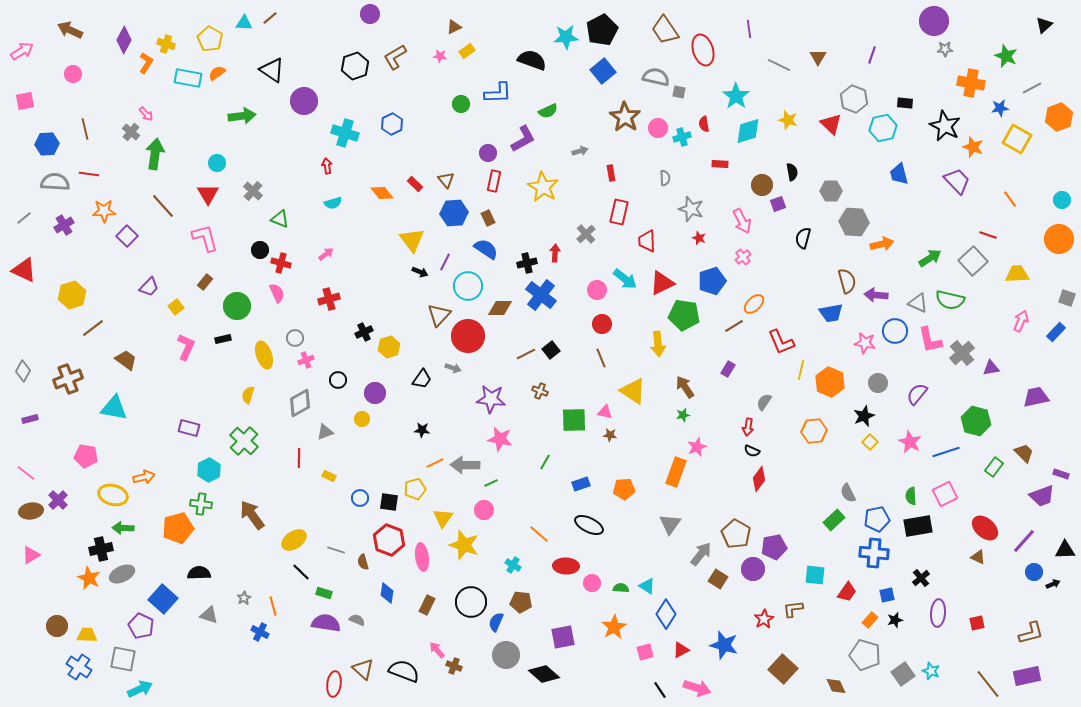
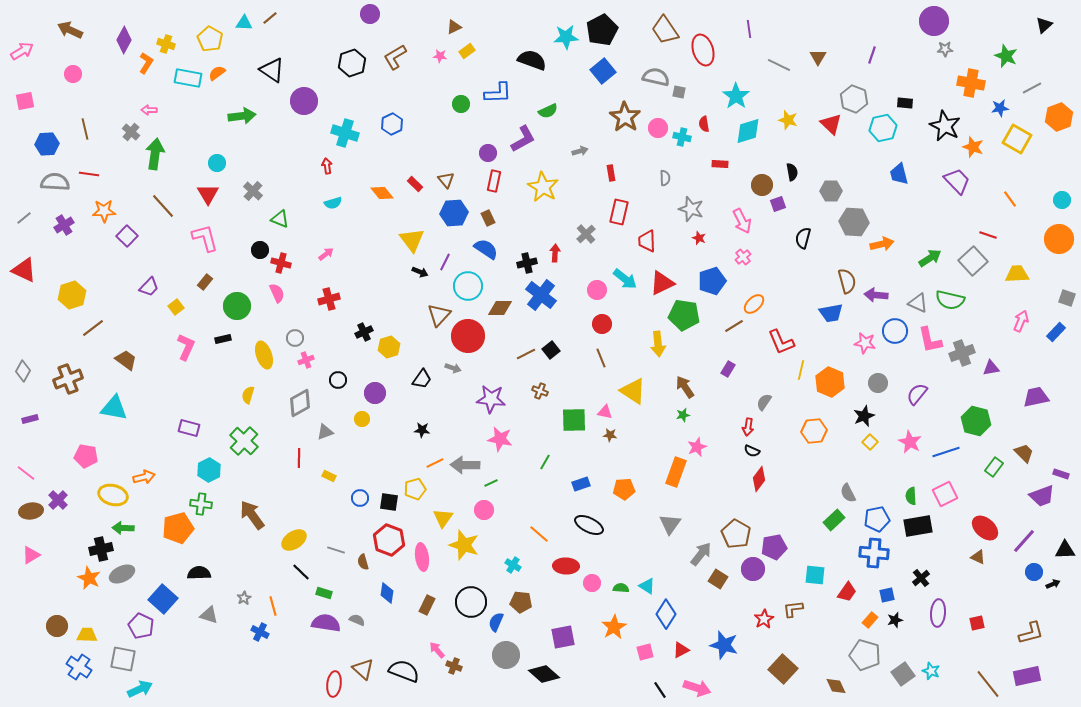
black hexagon at (355, 66): moved 3 px left, 3 px up
pink arrow at (146, 114): moved 3 px right, 4 px up; rotated 133 degrees clockwise
cyan cross at (682, 137): rotated 30 degrees clockwise
gray cross at (962, 353): rotated 20 degrees clockwise
